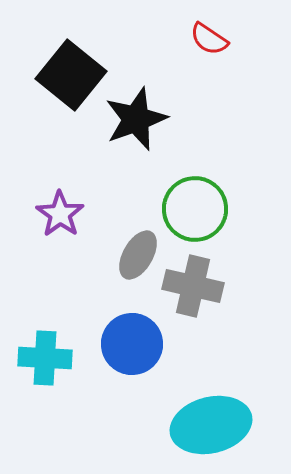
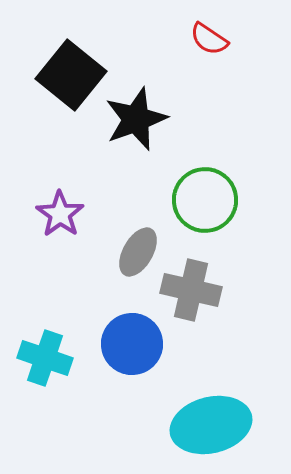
green circle: moved 10 px right, 9 px up
gray ellipse: moved 3 px up
gray cross: moved 2 px left, 4 px down
cyan cross: rotated 16 degrees clockwise
